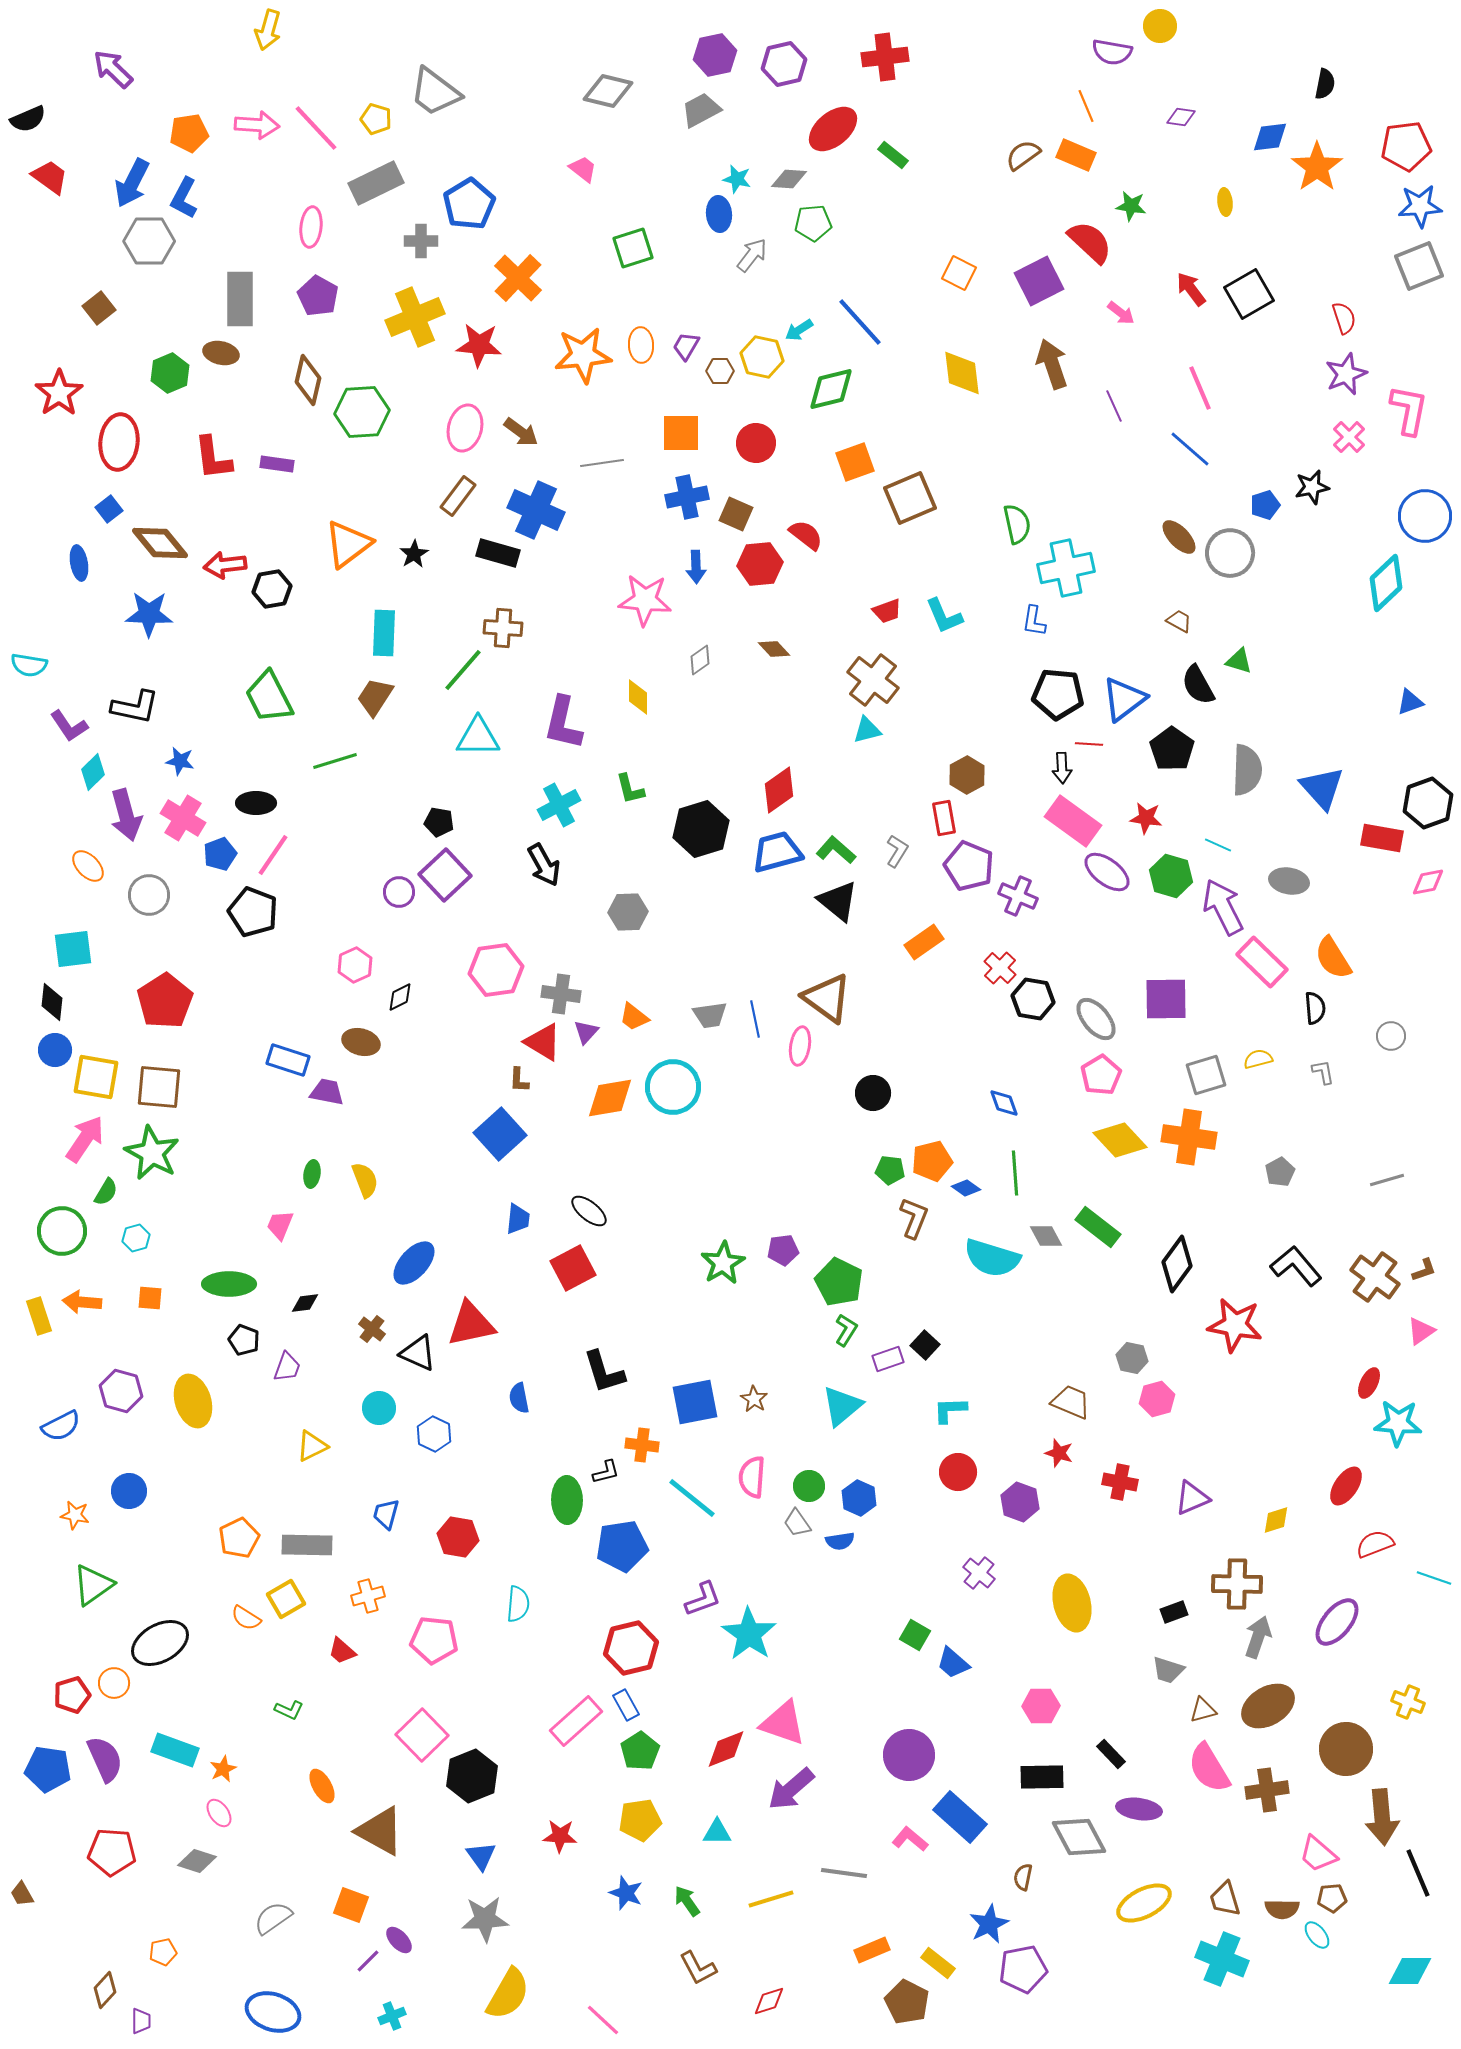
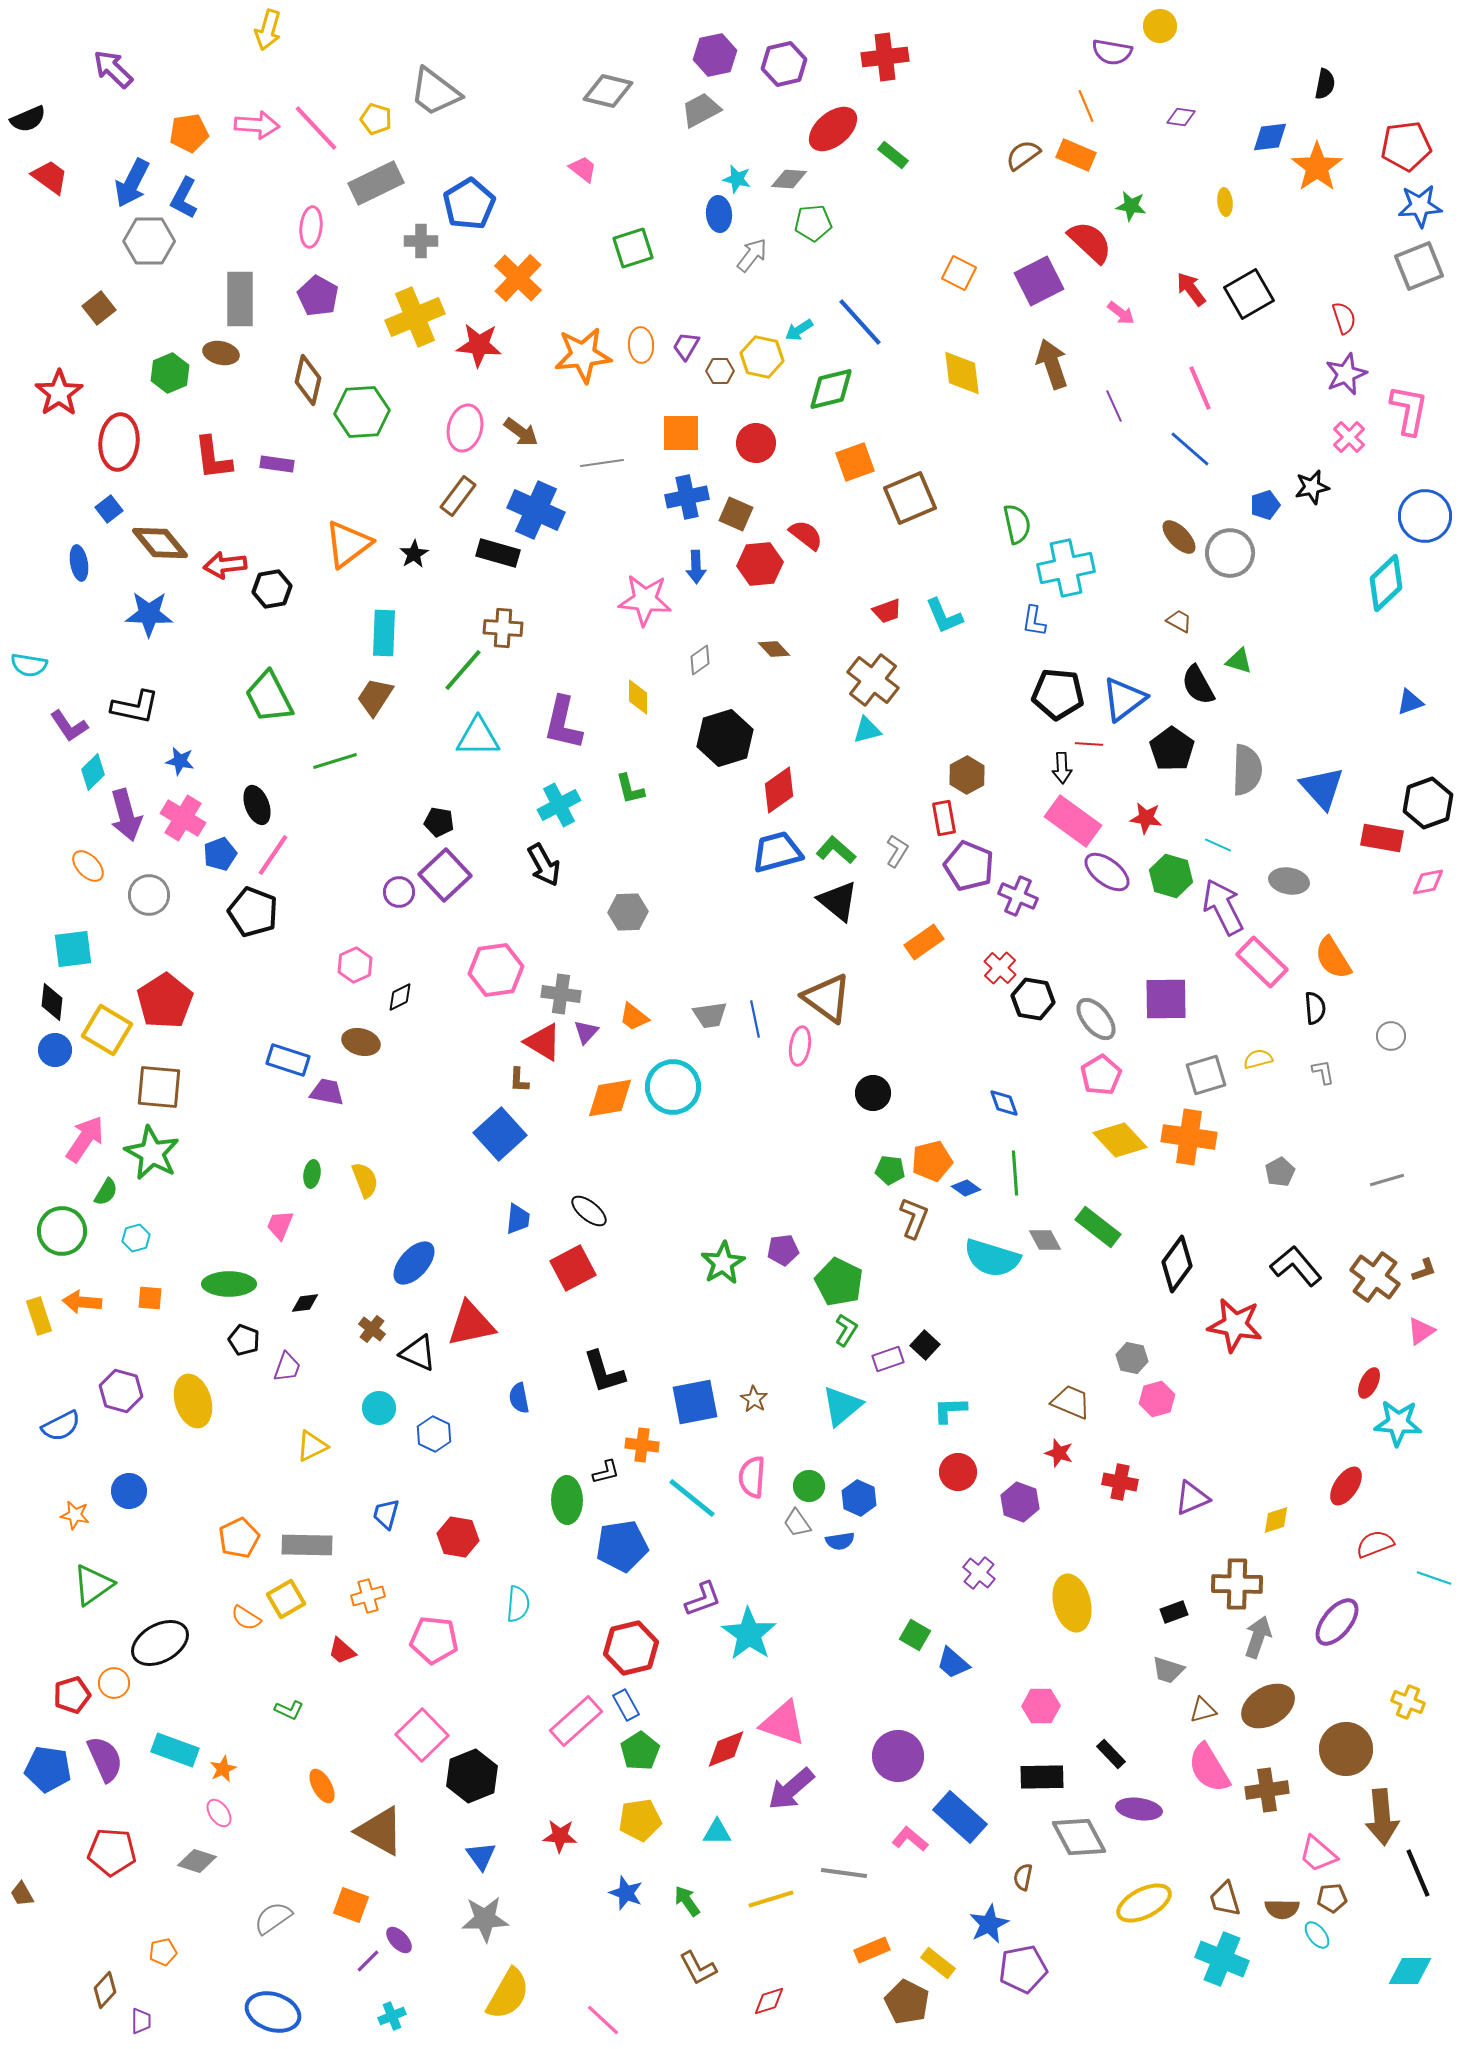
black ellipse at (256, 803): moved 1 px right, 2 px down; rotated 69 degrees clockwise
black hexagon at (701, 829): moved 24 px right, 91 px up
yellow square at (96, 1077): moved 11 px right, 47 px up; rotated 21 degrees clockwise
gray diamond at (1046, 1236): moved 1 px left, 4 px down
purple circle at (909, 1755): moved 11 px left, 1 px down
